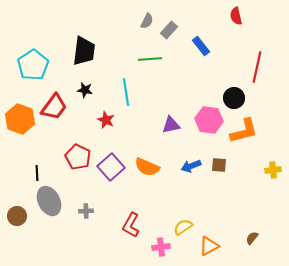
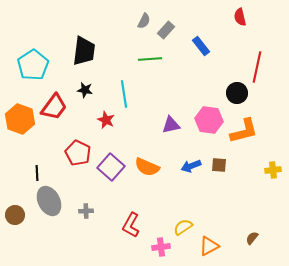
red semicircle: moved 4 px right, 1 px down
gray semicircle: moved 3 px left
gray rectangle: moved 3 px left
cyan line: moved 2 px left, 2 px down
black circle: moved 3 px right, 5 px up
red pentagon: moved 4 px up
purple square: rotated 8 degrees counterclockwise
brown circle: moved 2 px left, 1 px up
